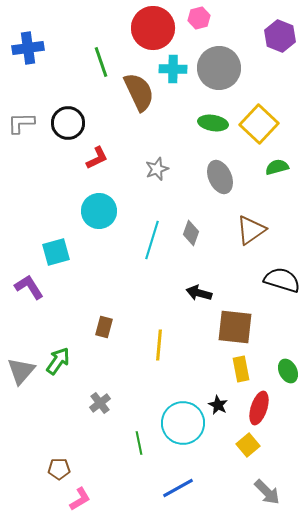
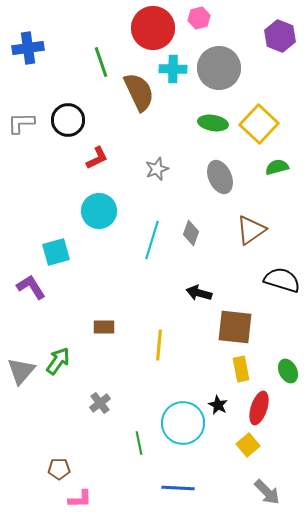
black circle at (68, 123): moved 3 px up
purple L-shape at (29, 287): moved 2 px right
brown rectangle at (104, 327): rotated 75 degrees clockwise
blue line at (178, 488): rotated 32 degrees clockwise
pink L-shape at (80, 499): rotated 30 degrees clockwise
